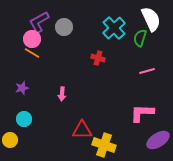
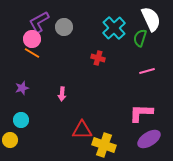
pink L-shape: moved 1 px left
cyan circle: moved 3 px left, 1 px down
purple ellipse: moved 9 px left, 1 px up
